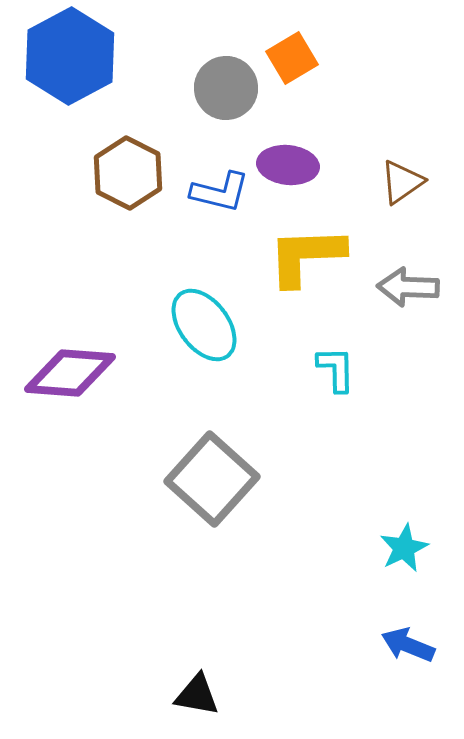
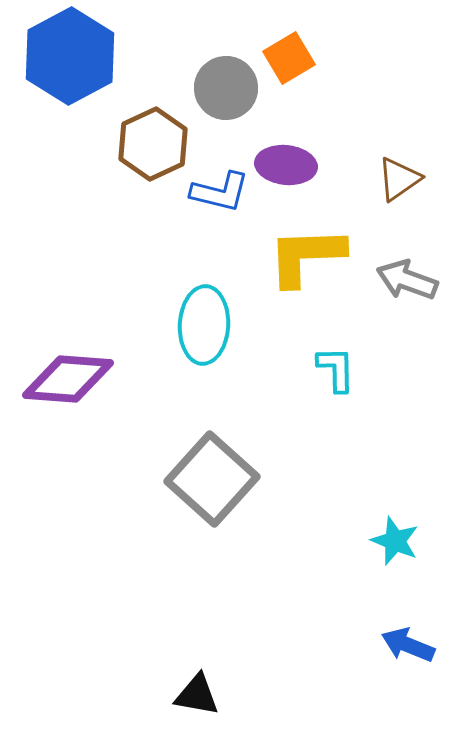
orange square: moved 3 px left
purple ellipse: moved 2 px left
brown hexagon: moved 25 px right, 29 px up; rotated 8 degrees clockwise
brown triangle: moved 3 px left, 3 px up
gray arrow: moved 1 px left, 7 px up; rotated 18 degrees clockwise
cyan ellipse: rotated 40 degrees clockwise
purple diamond: moved 2 px left, 6 px down
cyan star: moved 9 px left, 7 px up; rotated 24 degrees counterclockwise
